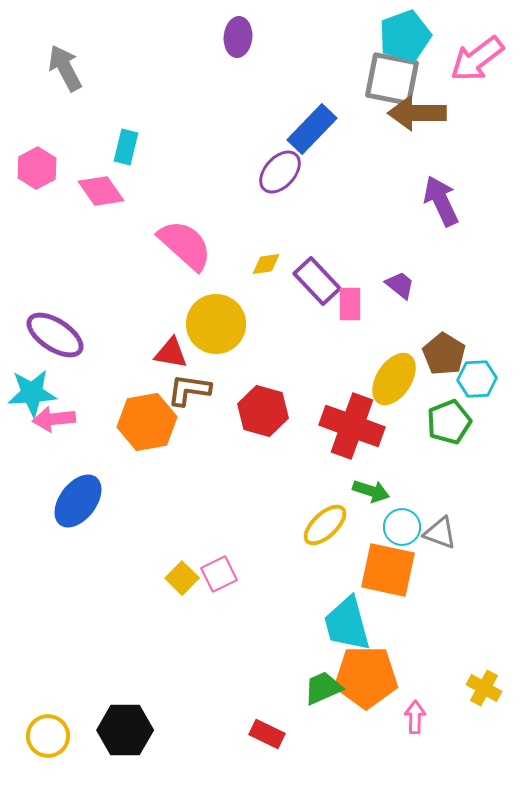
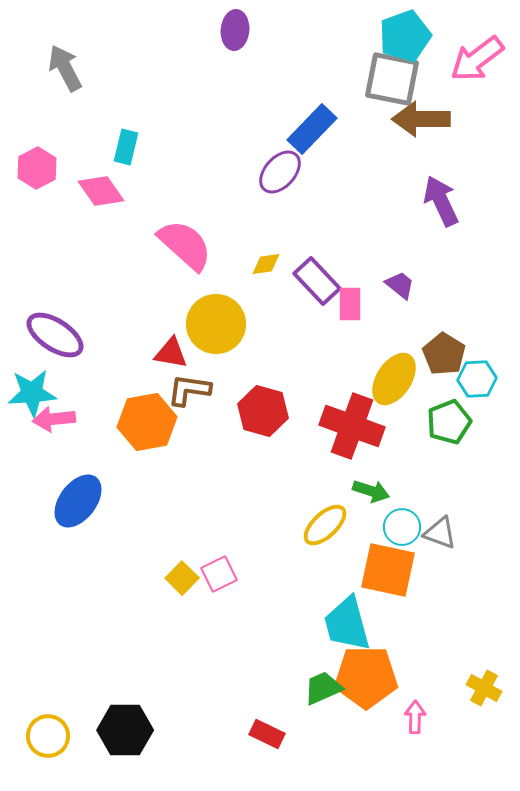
purple ellipse at (238, 37): moved 3 px left, 7 px up
brown arrow at (417, 113): moved 4 px right, 6 px down
